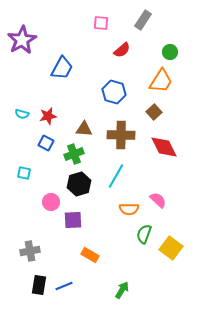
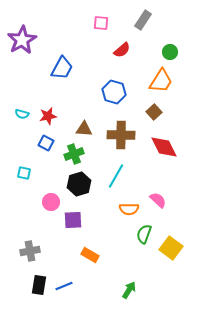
green arrow: moved 7 px right
